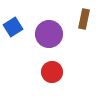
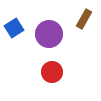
brown rectangle: rotated 18 degrees clockwise
blue square: moved 1 px right, 1 px down
